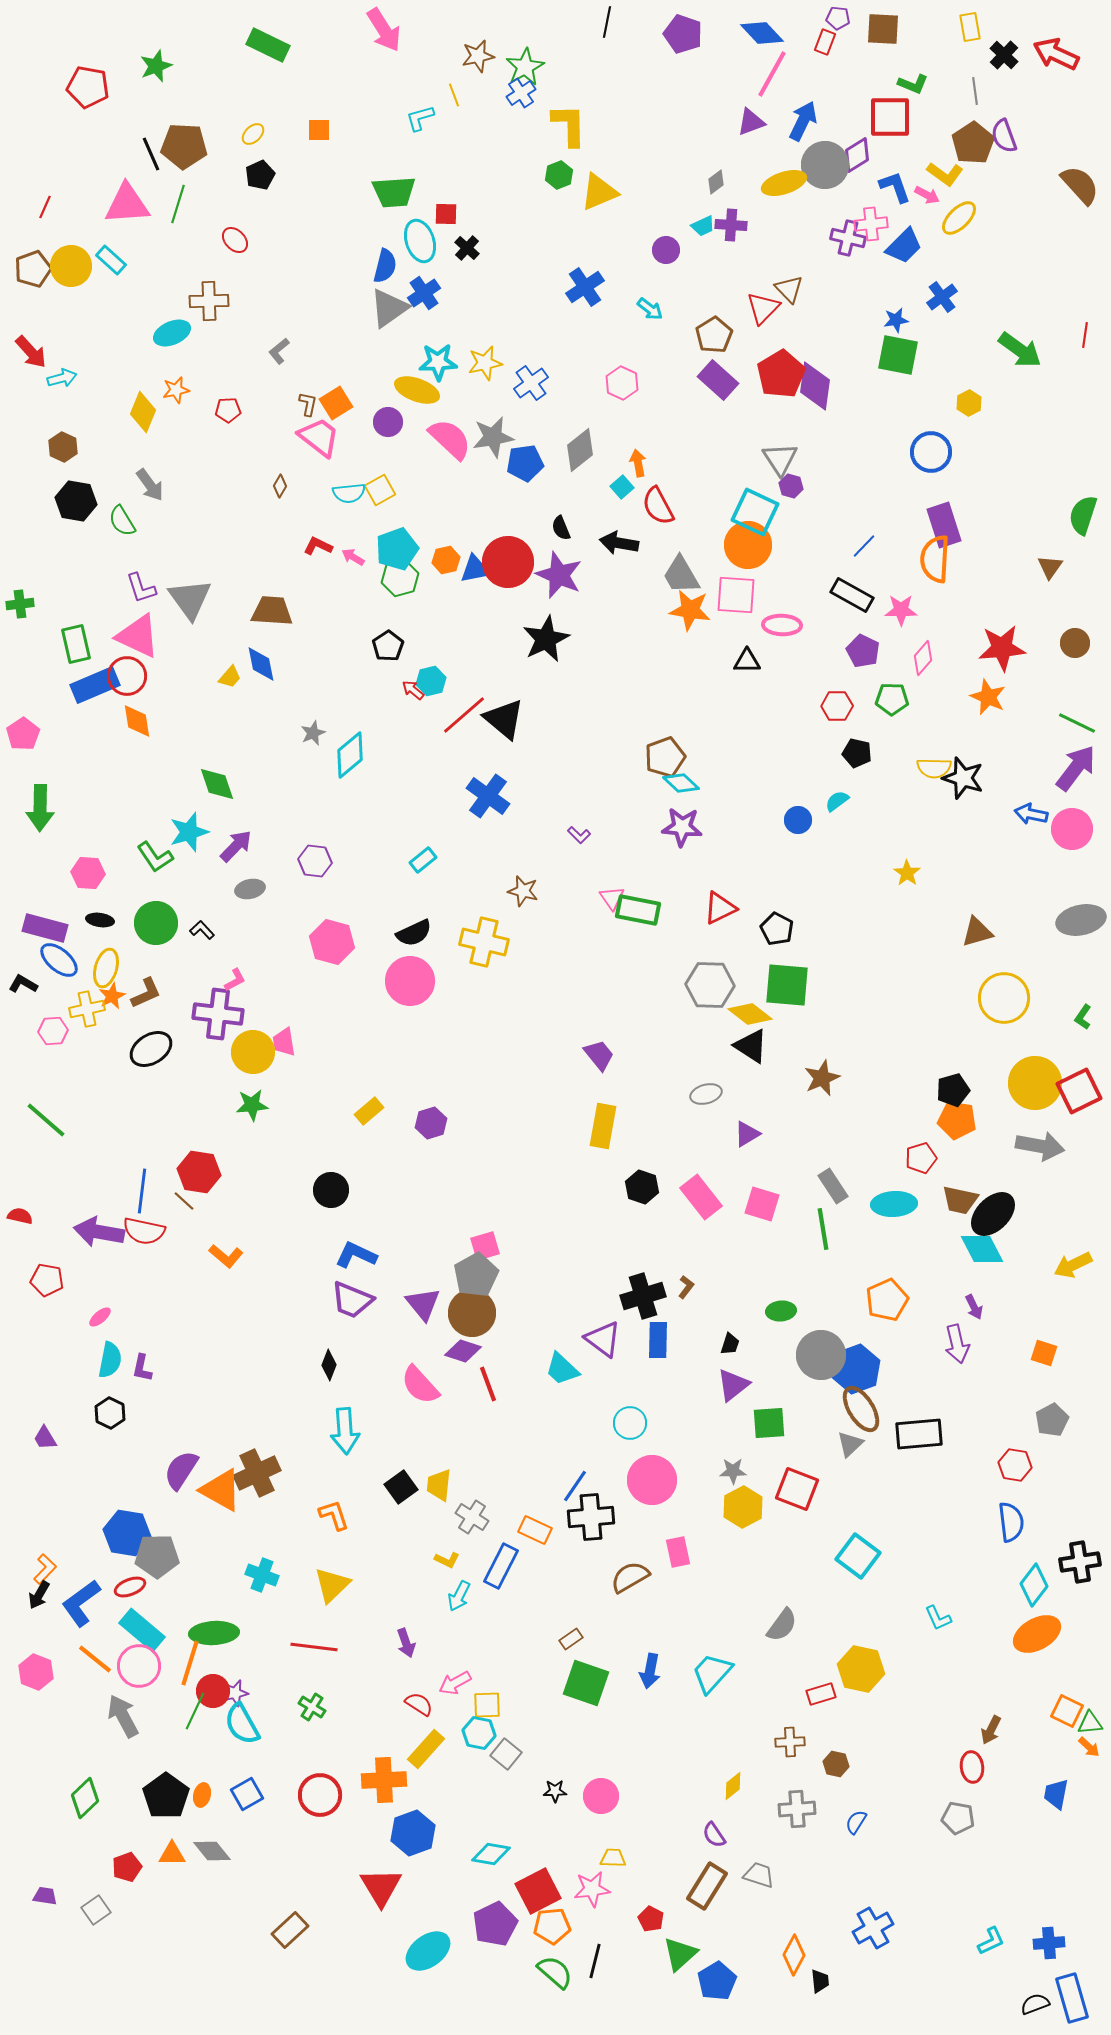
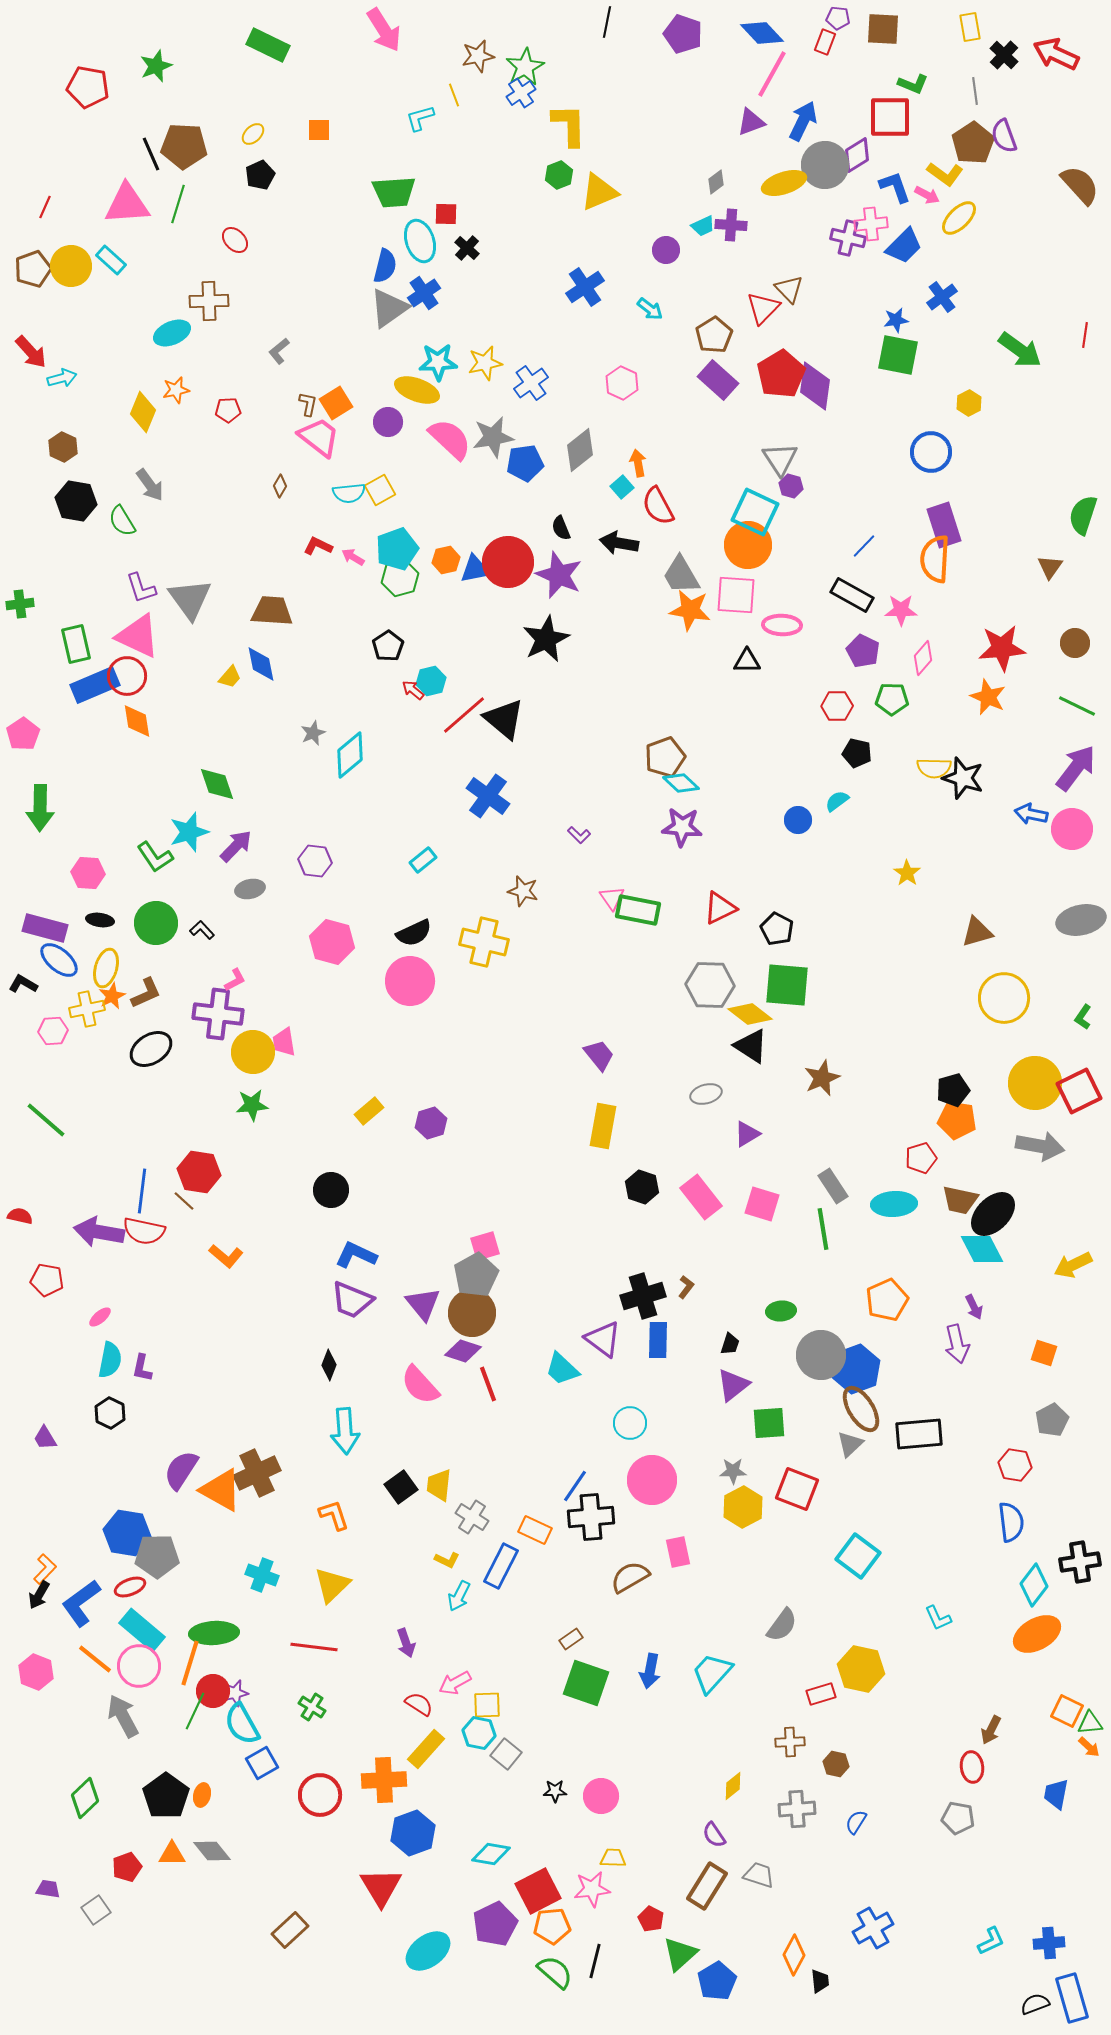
green line at (1077, 723): moved 17 px up
blue square at (247, 1794): moved 15 px right, 31 px up
purple trapezoid at (45, 1896): moved 3 px right, 7 px up
